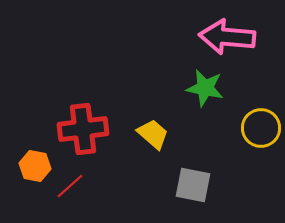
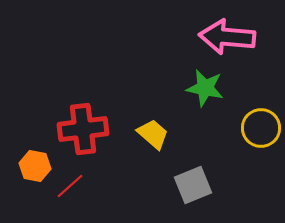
gray square: rotated 33 degrees counterclockwise
